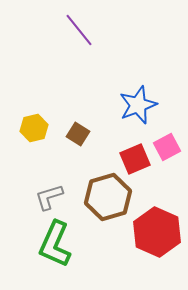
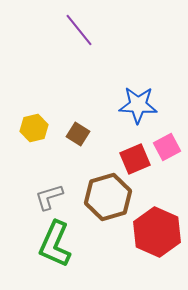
blue star: rotated 24 degrees clockwise
